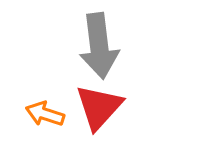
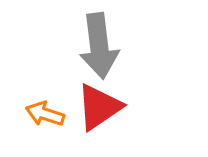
red triangle: rotated 14 degrees clockwise
